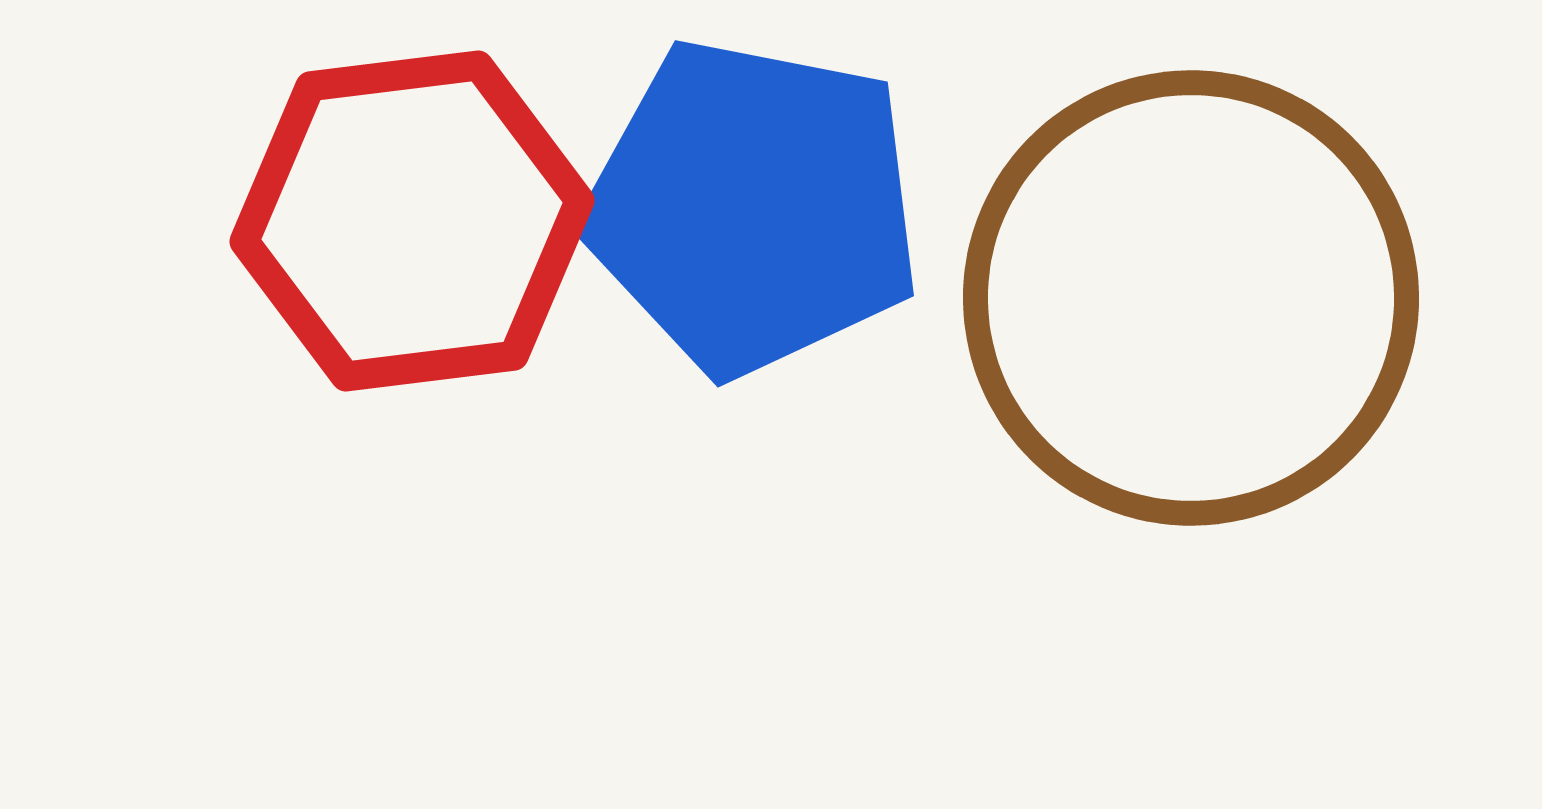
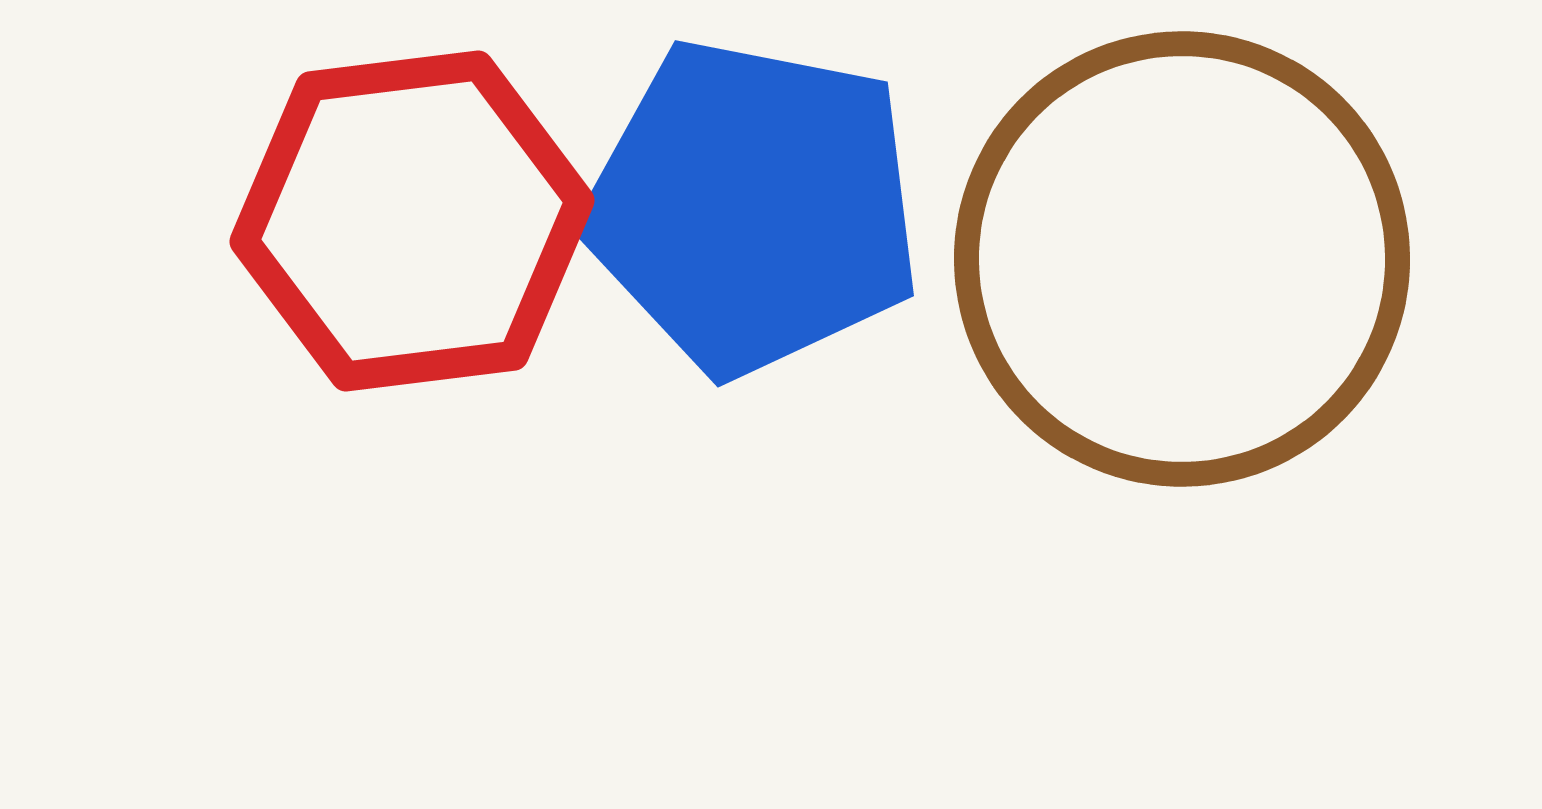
brown circle: moved 9 px left, 39 px up
